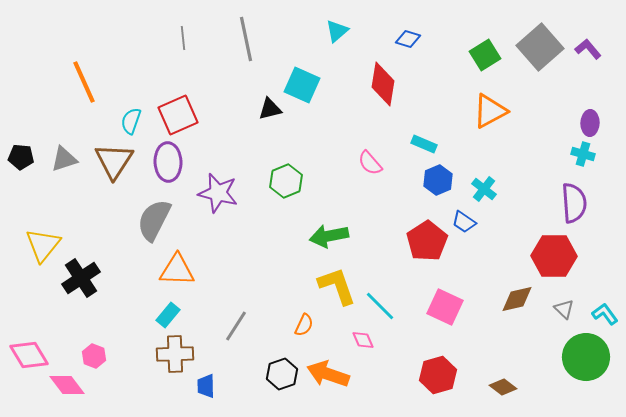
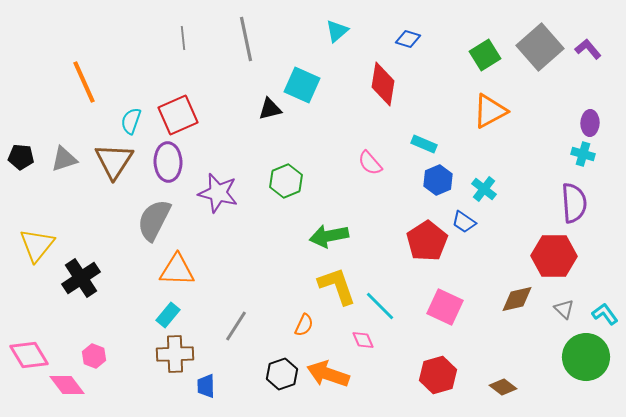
yellow triangle at (43, 245): moved 6 px left
